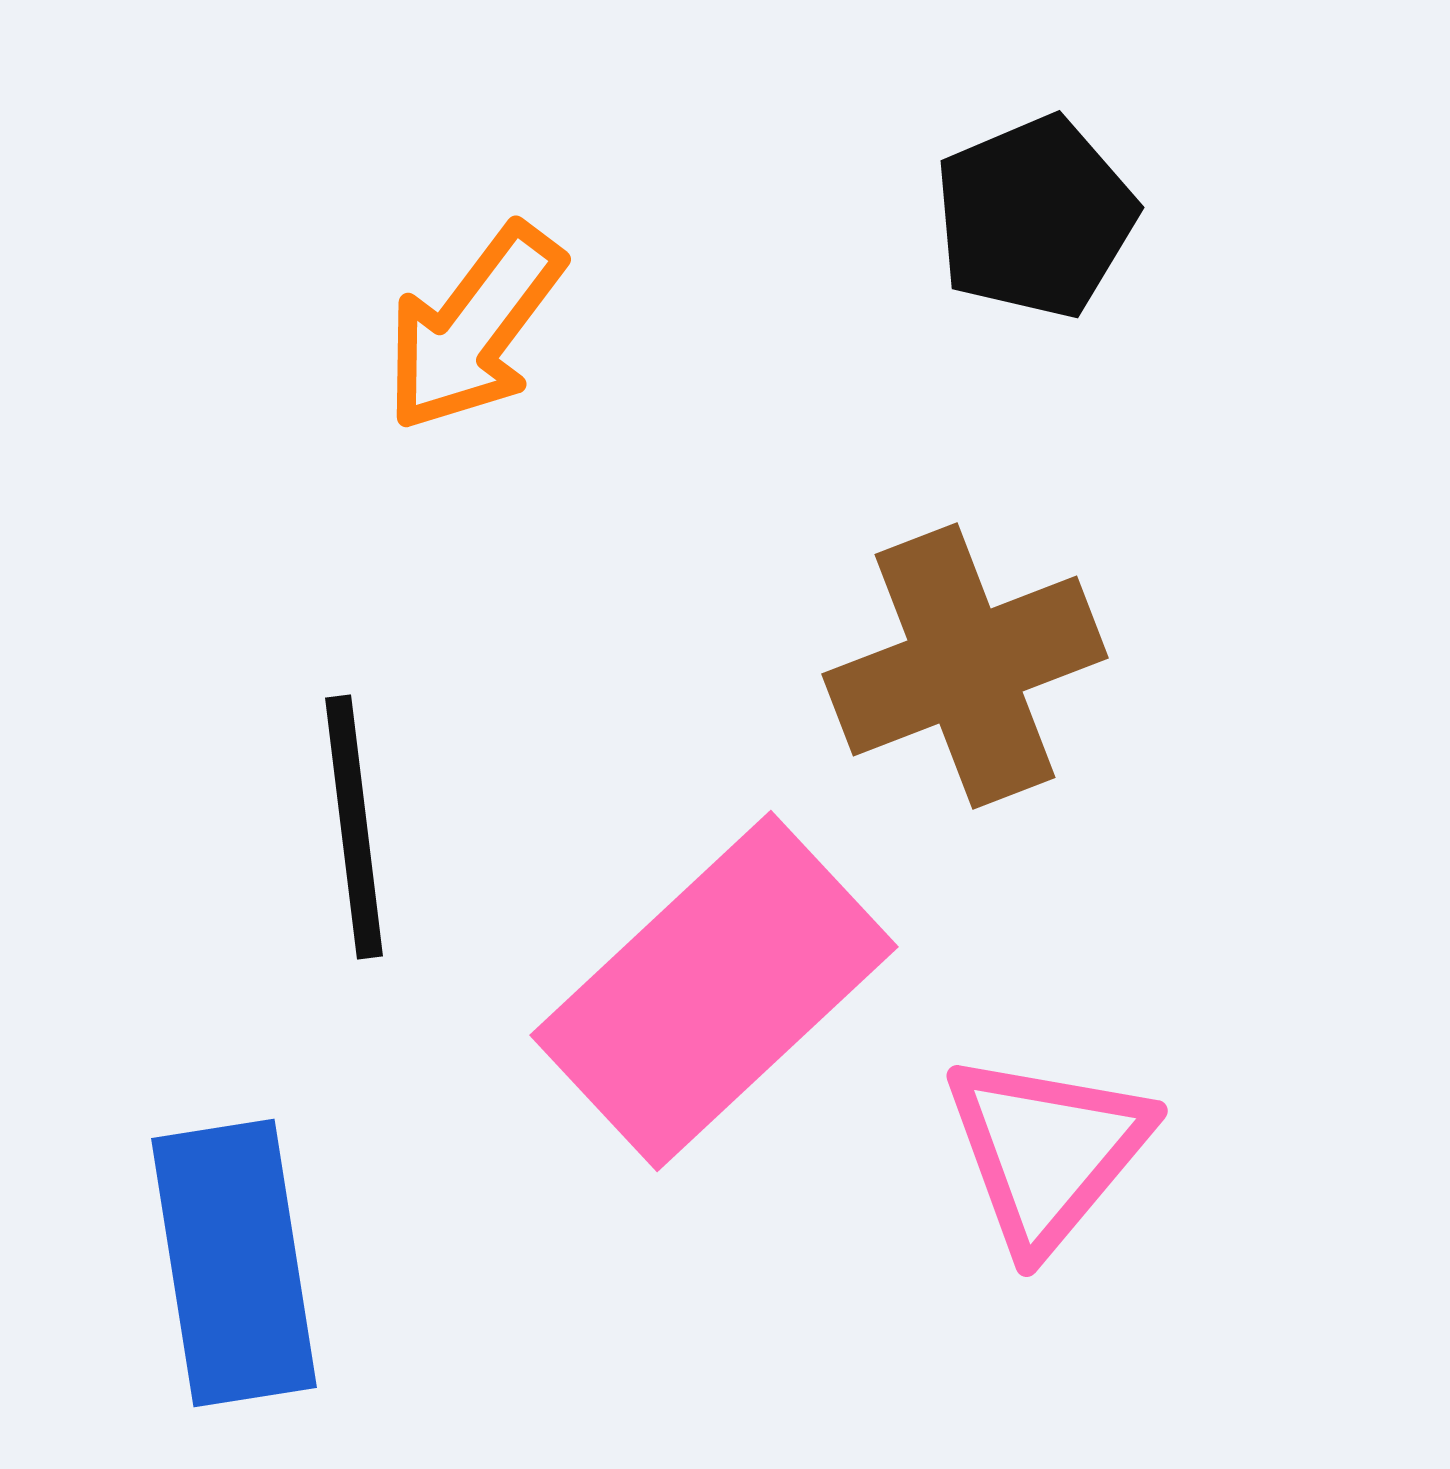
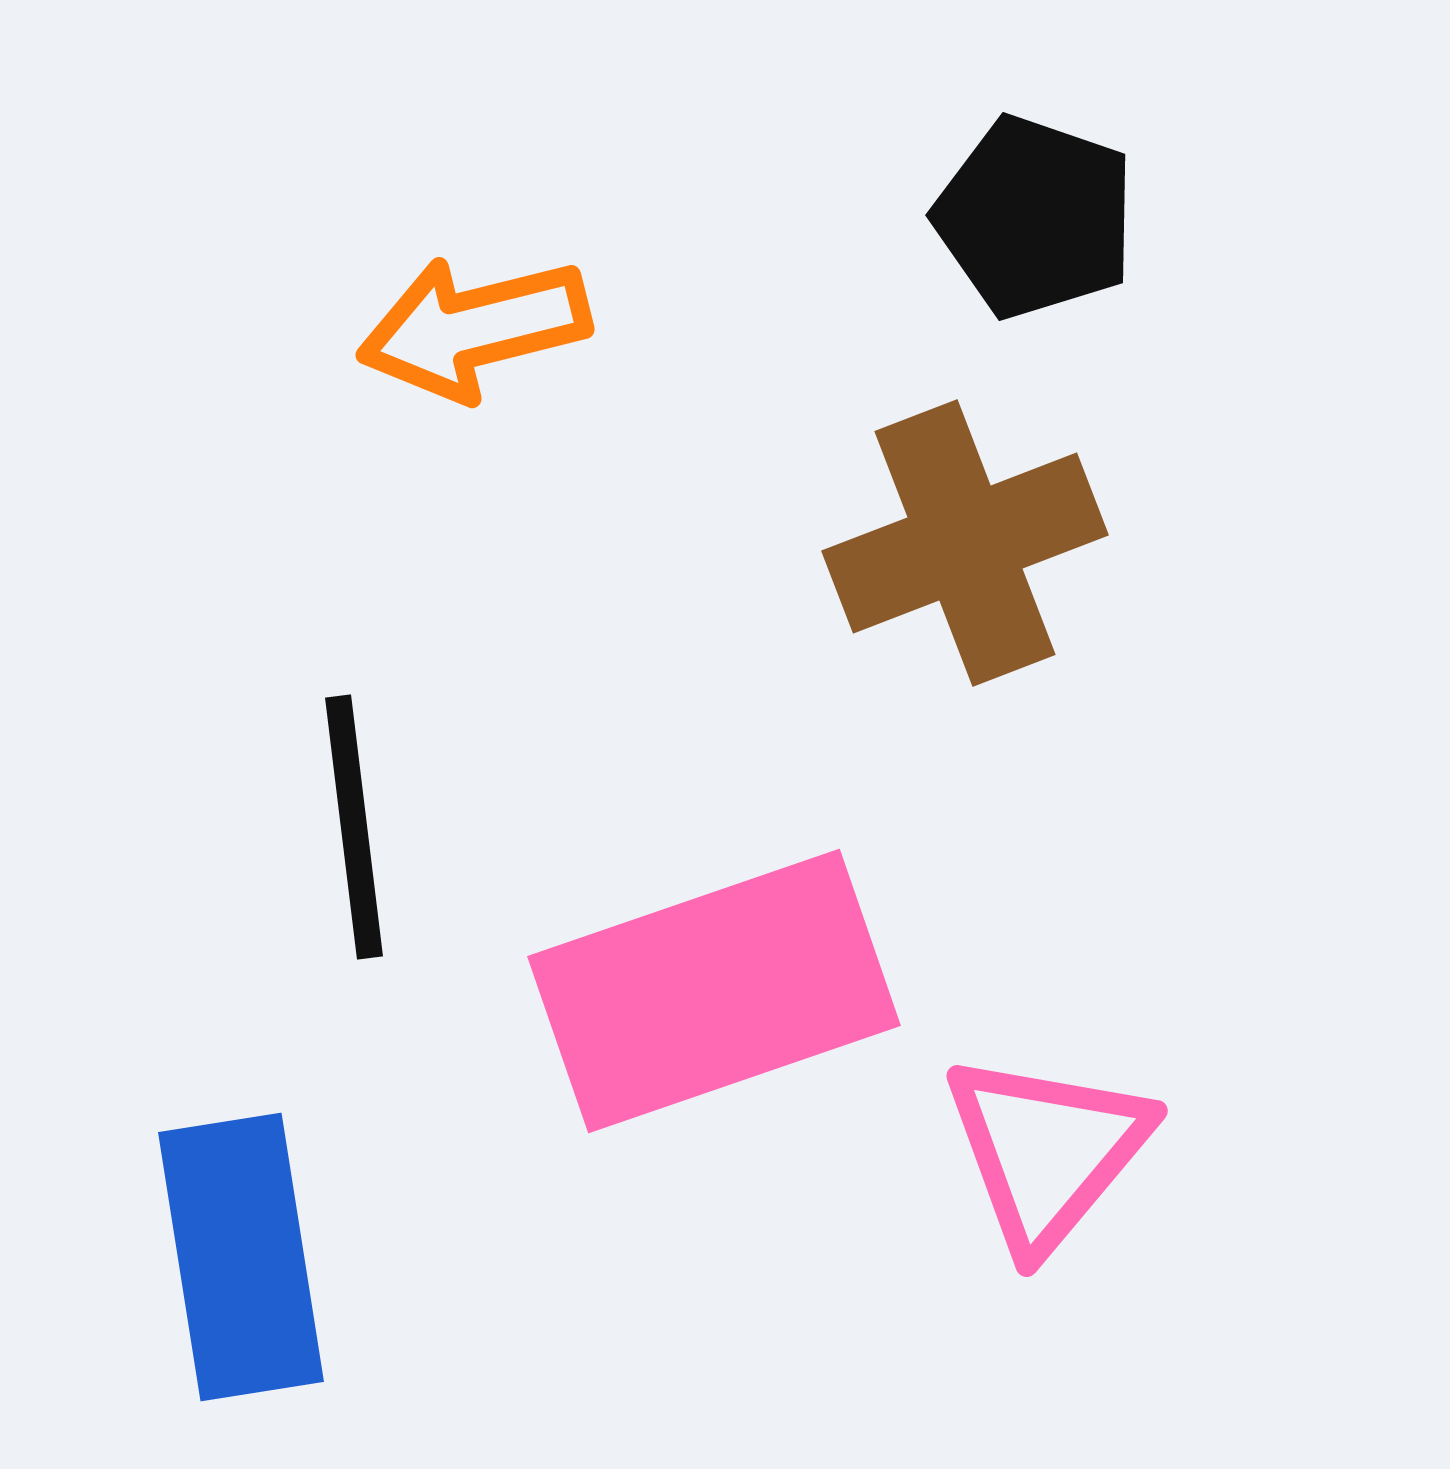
black pentagon: rotated 30 degrees counterclockwise
orange arrow: rotated 39 degrees clockwise
brown cross: moved 123 px up
pink rectangle: rotated 24 degrees clockwise
blue rectangle: moved 7 px right, 6 px up
